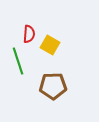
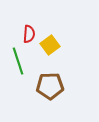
yellow square: rotated 24 degrees clockwise
brown pentagon: moved 3 px left
